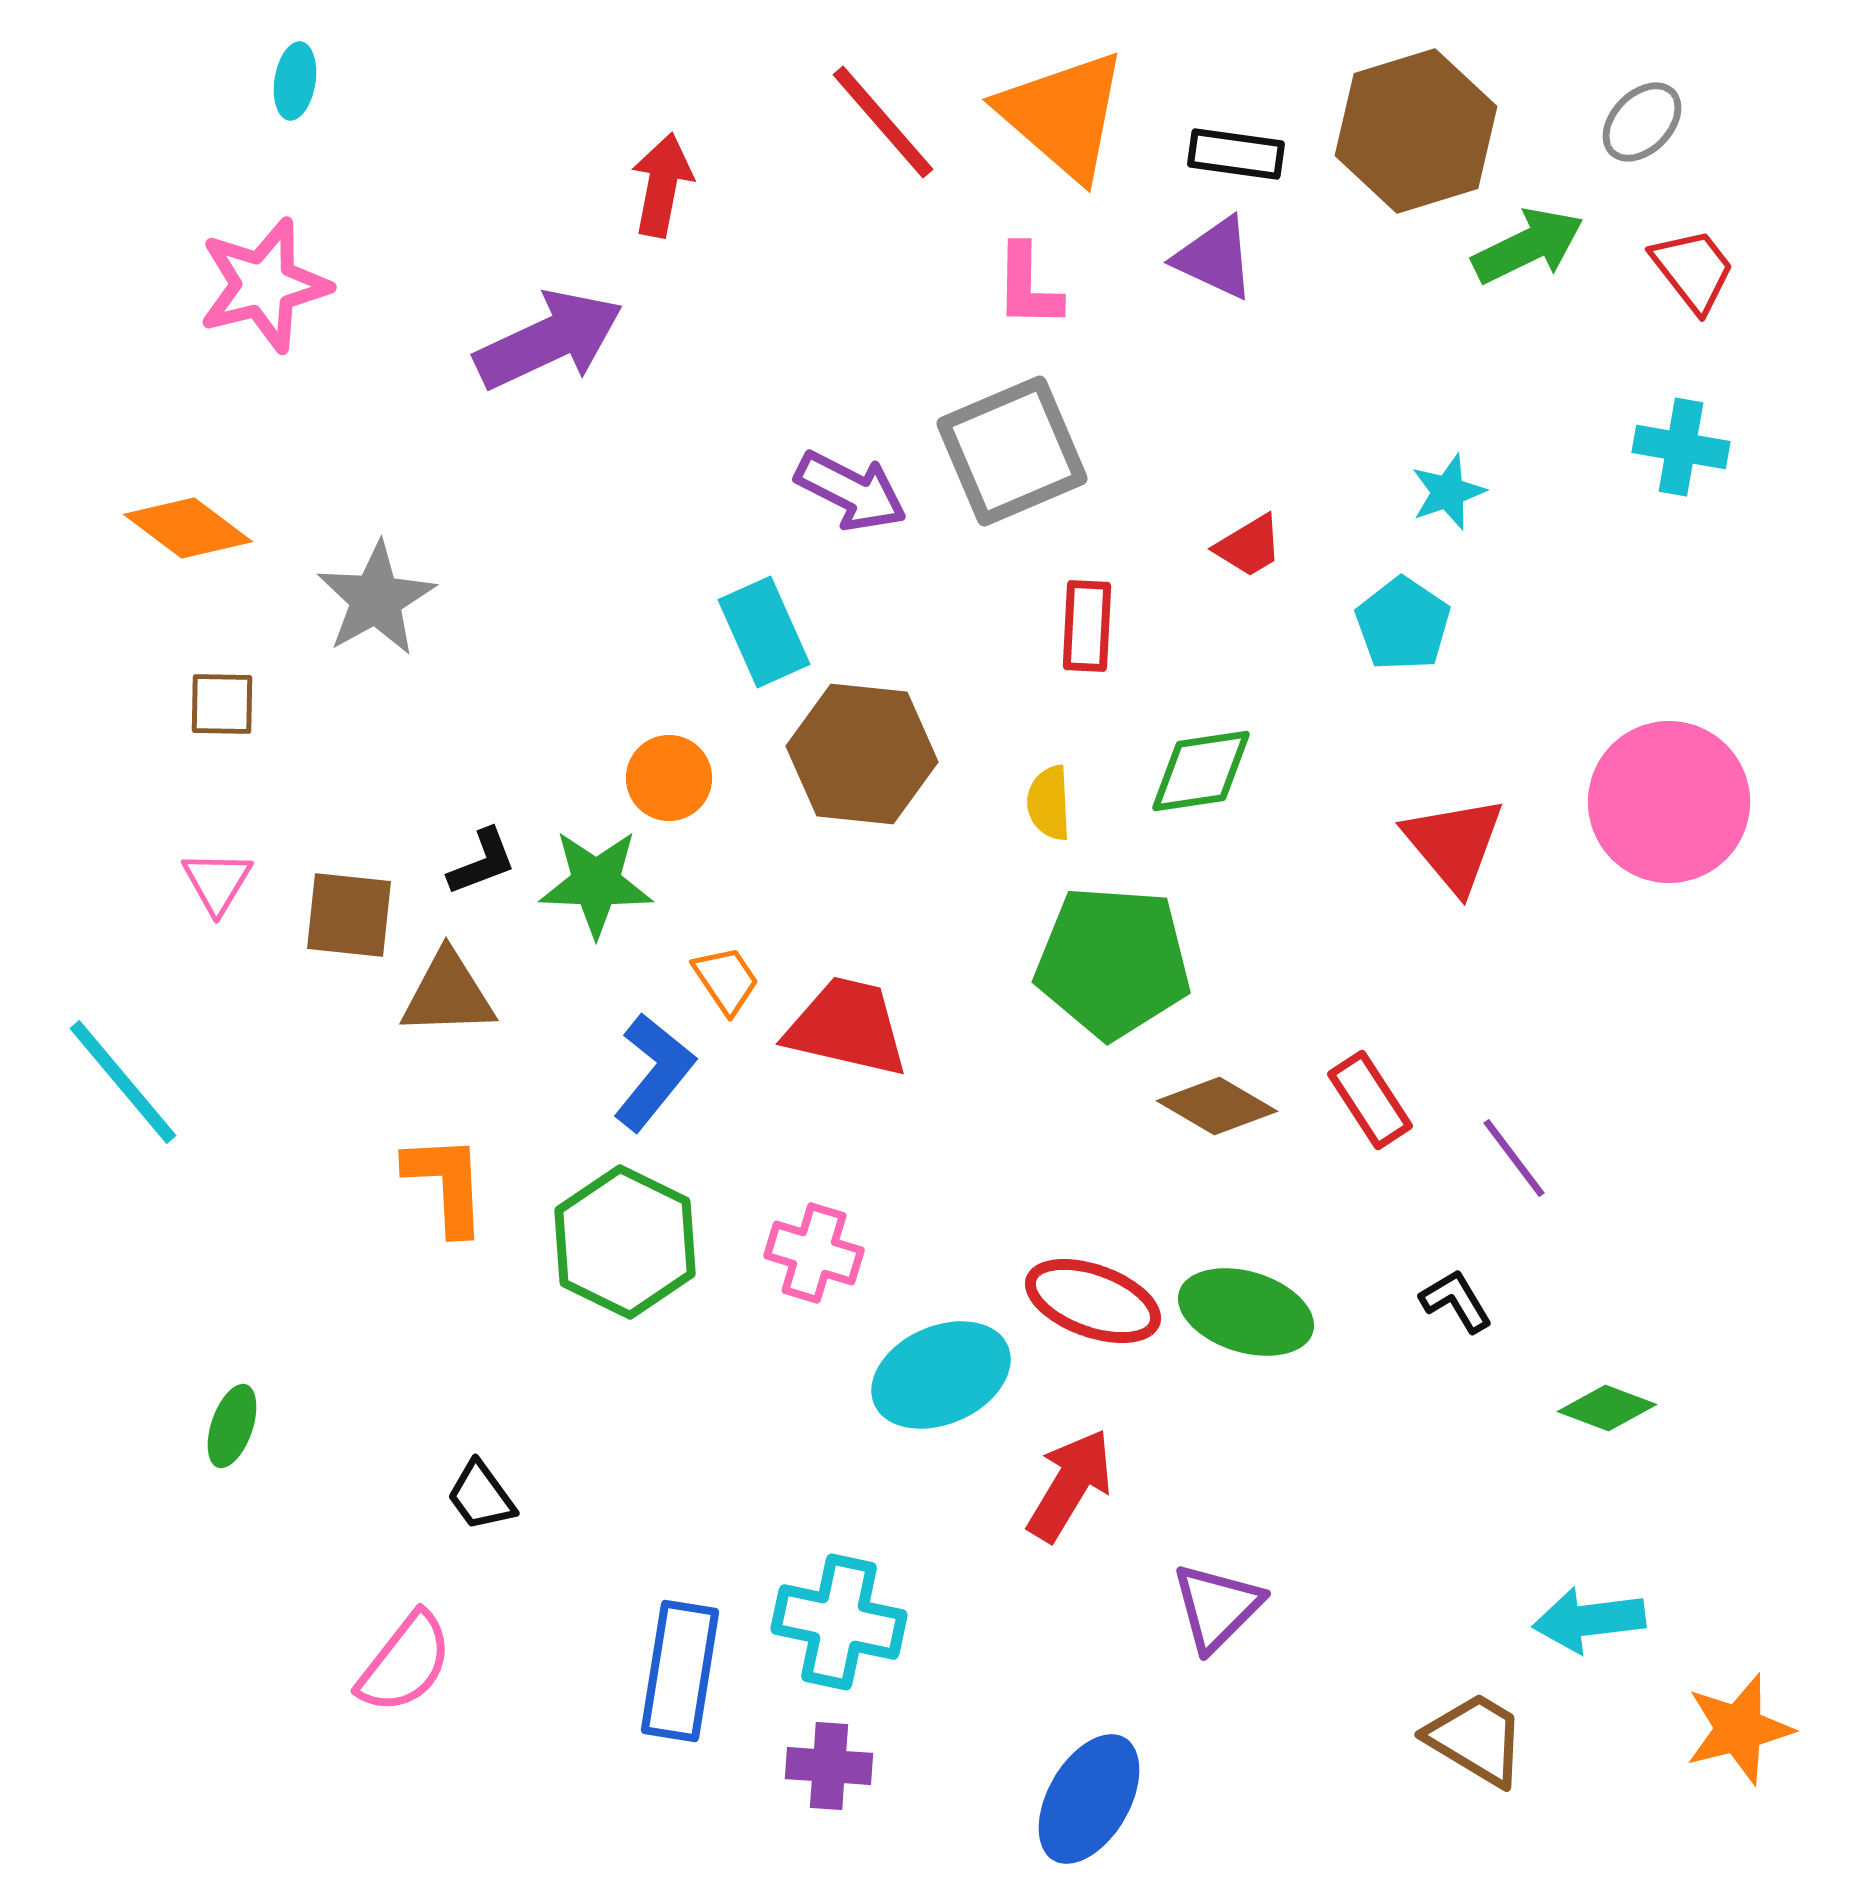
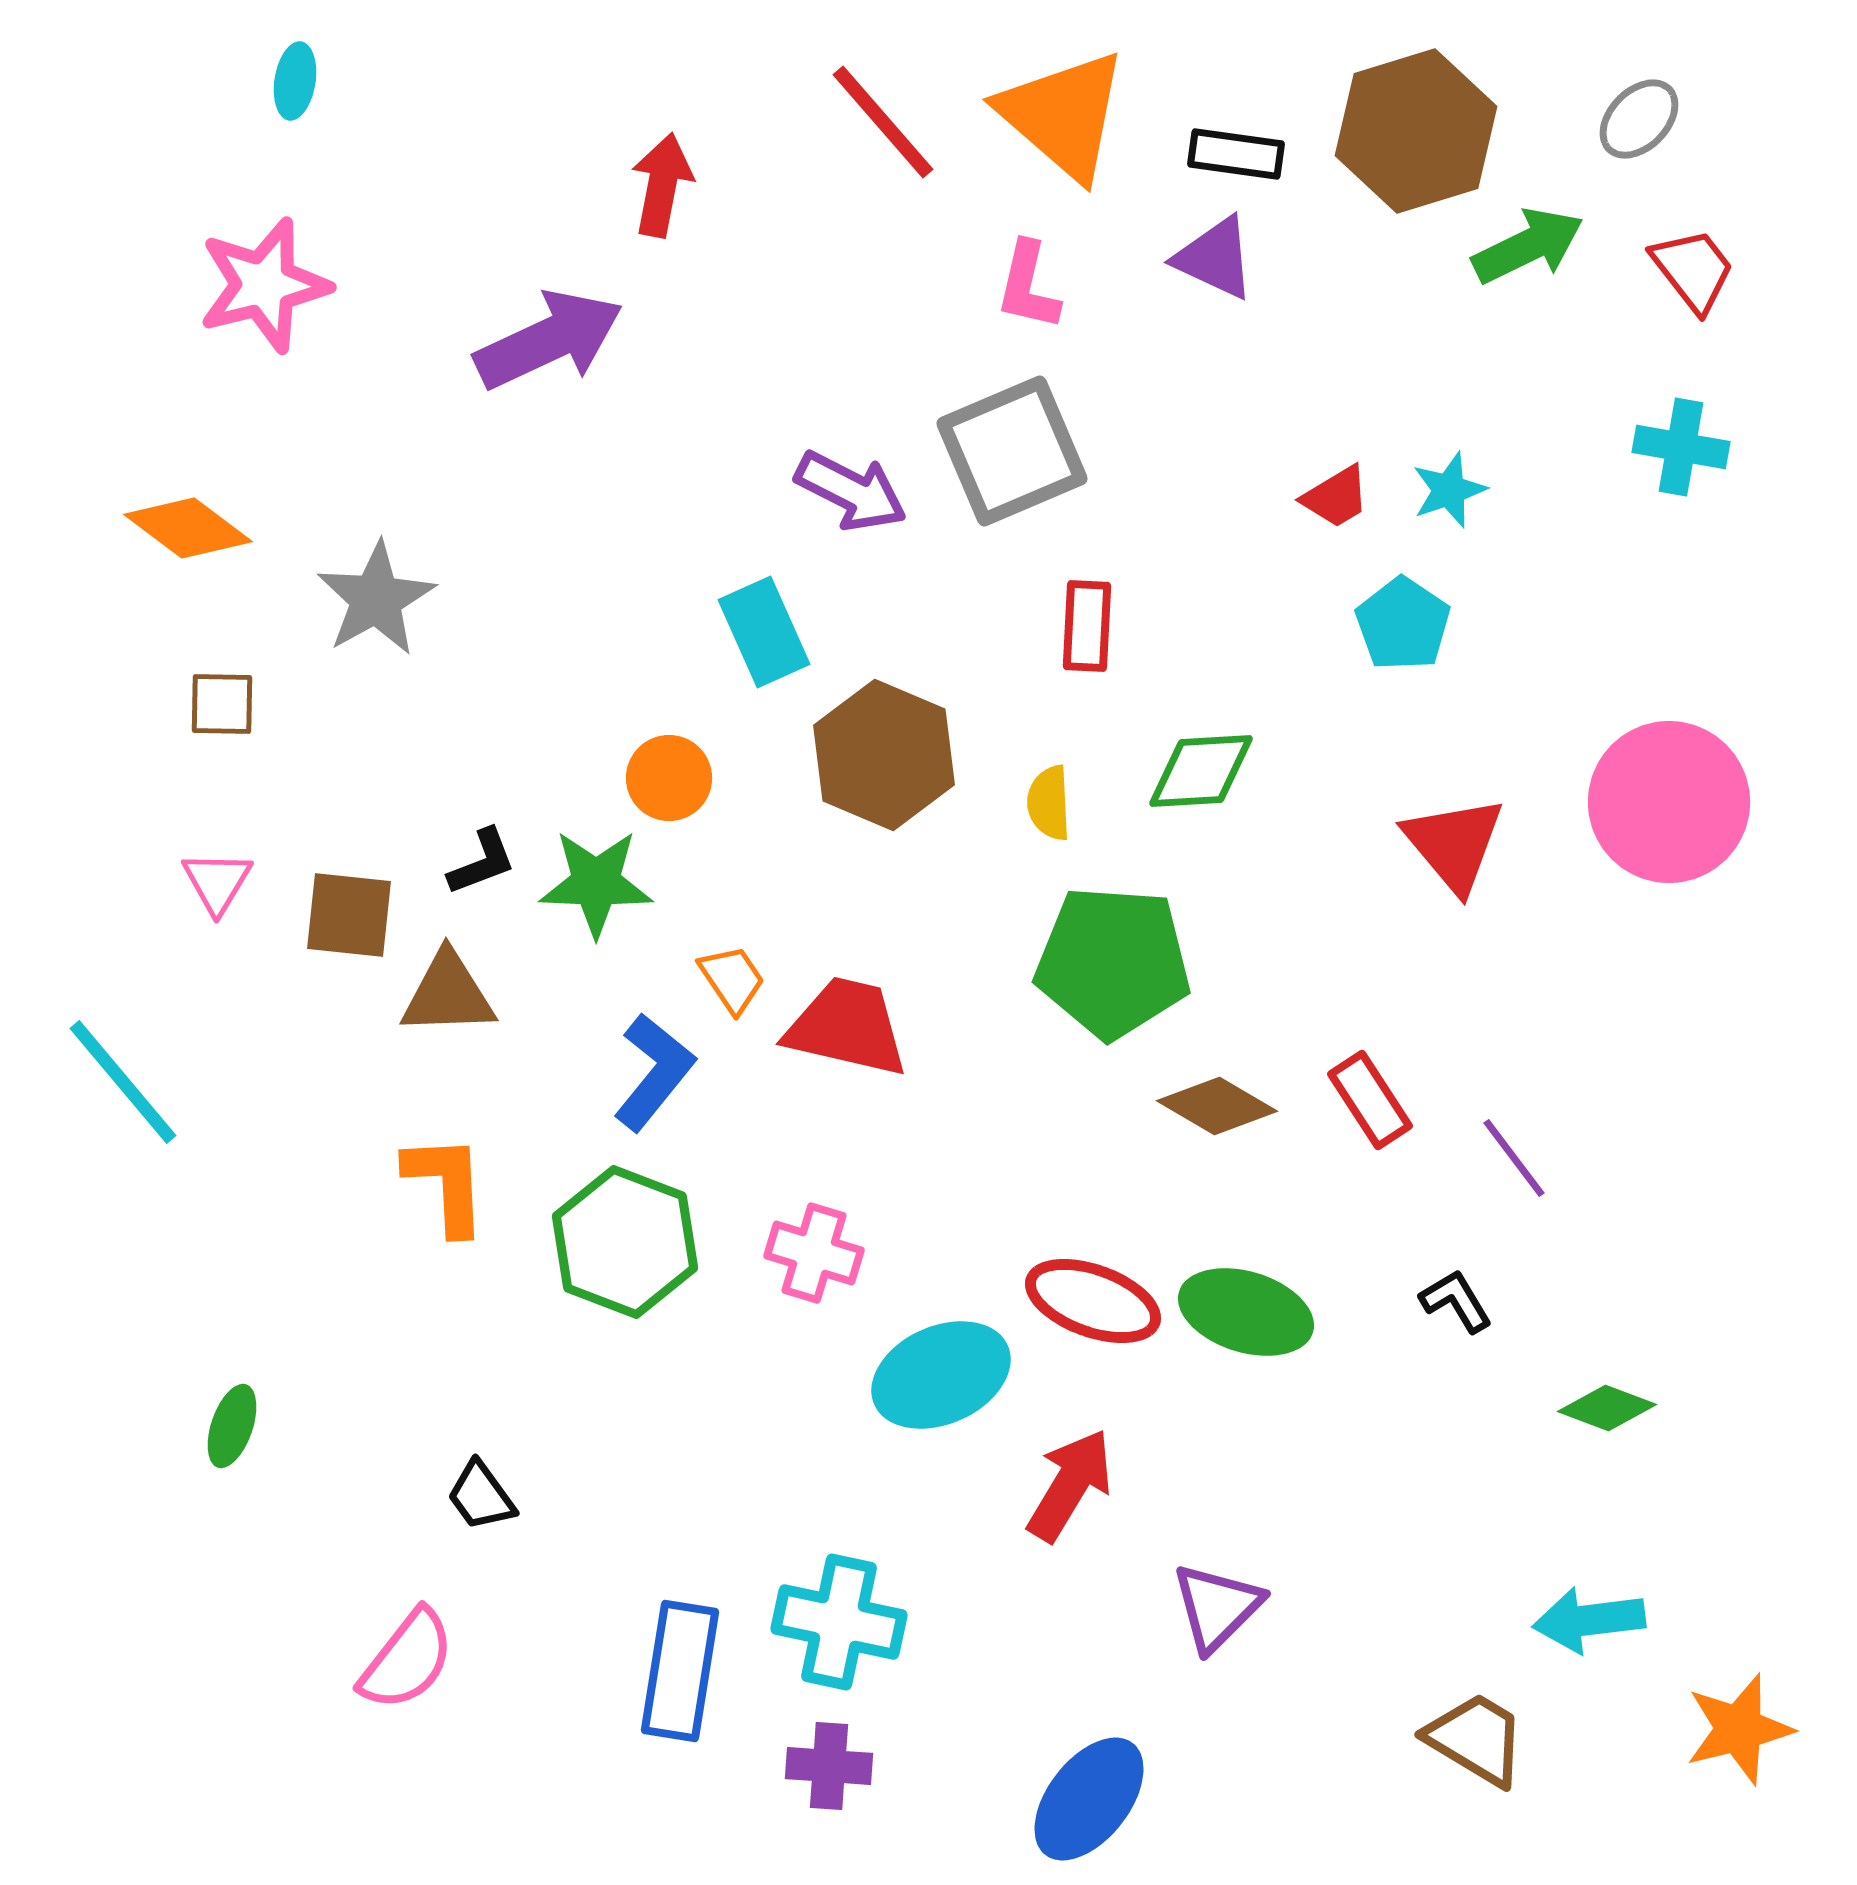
gray ellipse at (1642, 122): moved 3 px left, 3 px up
pink L-shape at (1028, 286): rotated 12 degrees clockwise
cyan star at (1448, 492): moved 1 px right, 2 px up
red trapezoid at (1249, 546): moved 87 px right, 49 px up
brown hexagon at (862, 754): moved 22 px right, 1 px down; rotated 17 degrees clockwise
green diamond at (1201, 771): rotated 5 degrees clockwise
orange trapezoid at (726, 980): moved 6 px right, 1 px up
green hexagon at (625, 1242): rotated 5 degrees counterclockwise
pink semicircle at (405, 1663): moved 2 px right, 3 px up
blue ellipse at (1089, 1799): rotated 8 degrees clockwise
